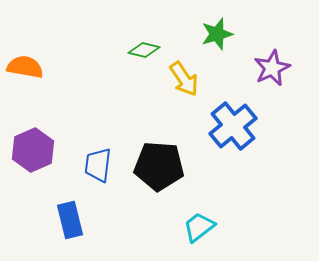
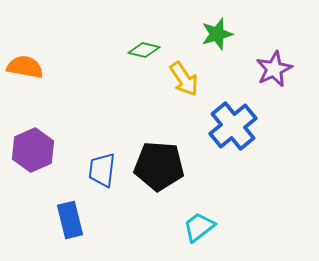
purple star: moved 2 px right, 1 px down
blue trapezoid: moved 4 px right, 5 px down
